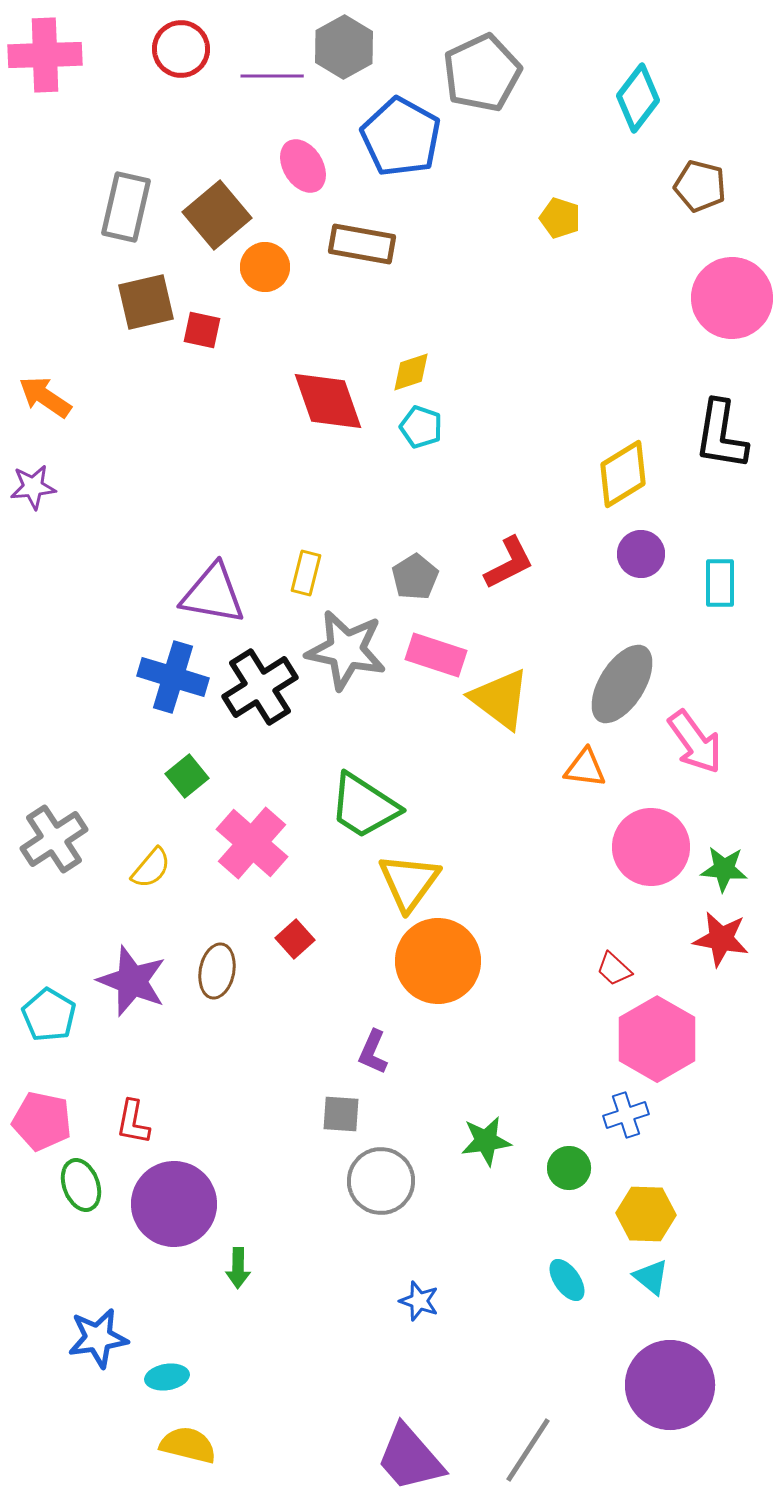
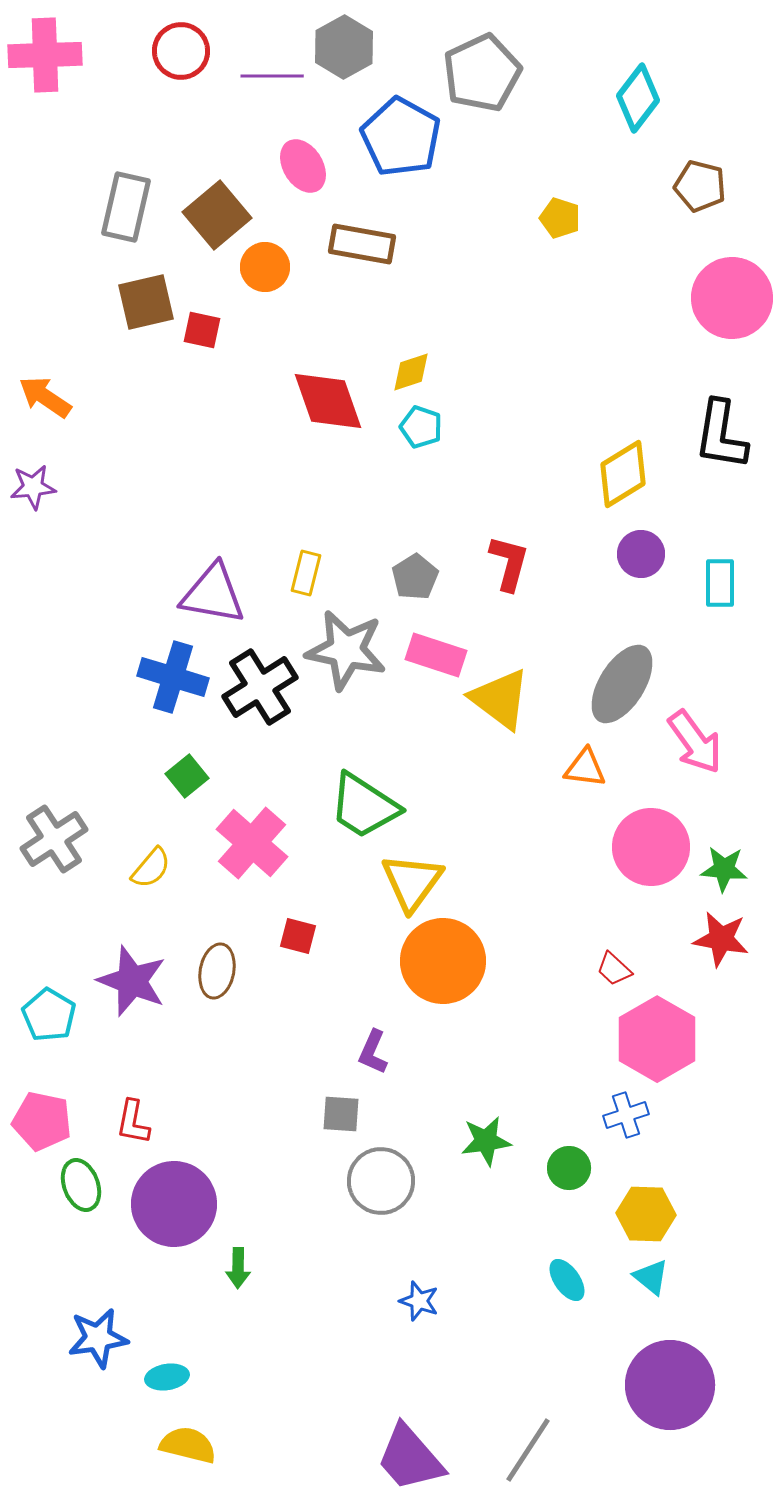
red circle at (181, 49): moved 2 px down
red L-shape at (509, 563): rotated 48 degrees counterclockwise
yellow triangle at (409, 882): moved 3 px right
red square at (295, 939): moved 3 px right, 3 px up; rotated 33 degrees counterclockwise
orange circle at (438, 961): moved 5 px right
